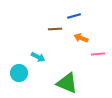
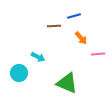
brown line: moved 1 px left, 3 px up
orange arrow: rotated 152 degrees counterclockwise
